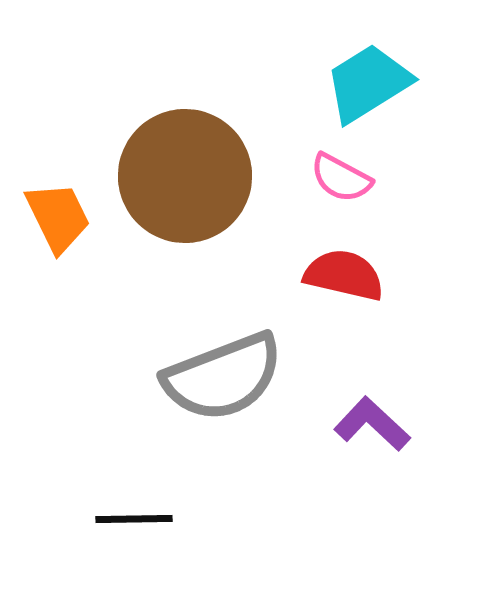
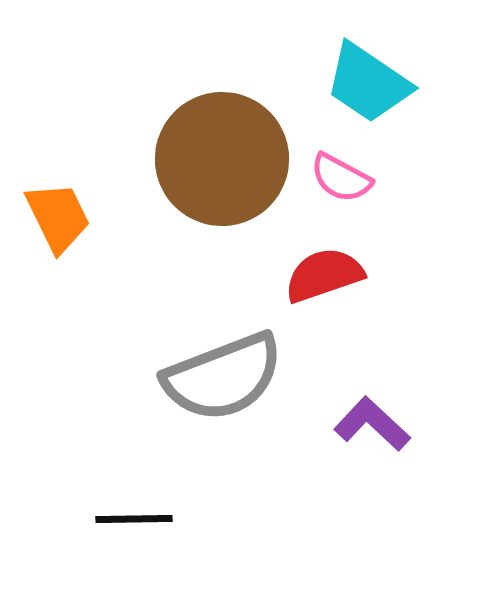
cyan trapezoid: rotated 114 degrees counterclockwise
brown circle: moved 37 px right, 17 px up
red semicircle: moved 20 px left; rotated 32 degrees counterclockwise
